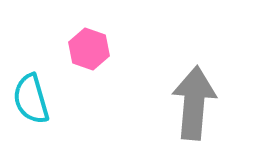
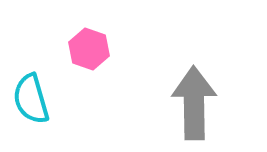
gray arrow: rotated 6 degrees counterclockwise
